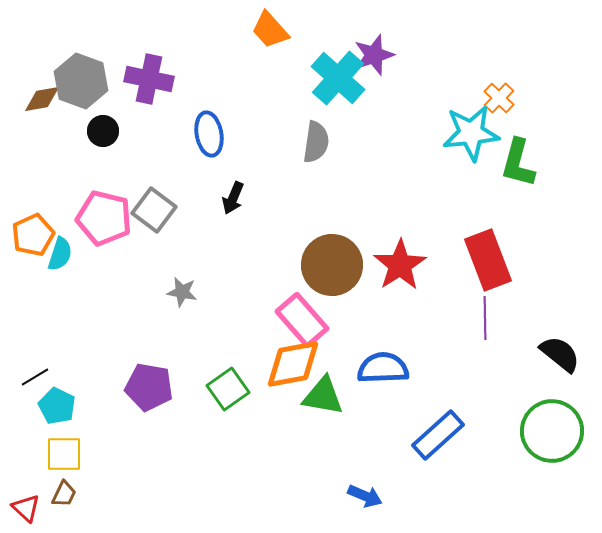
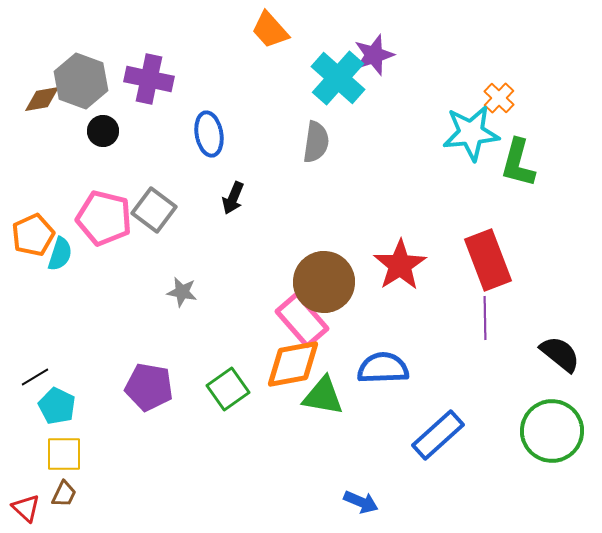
brown circle: moved 8 px left, 17 px down
blue arrow: moved 4 px left, 6 px down
